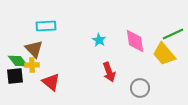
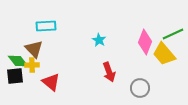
pink diamond: moved 10 px right, 1 px down; rotated 30 degrees clockwise
